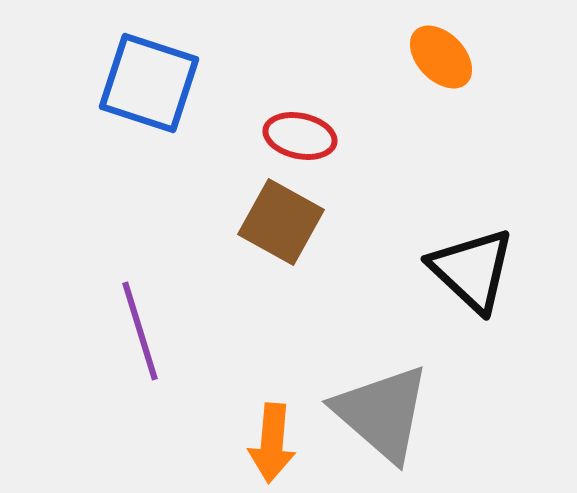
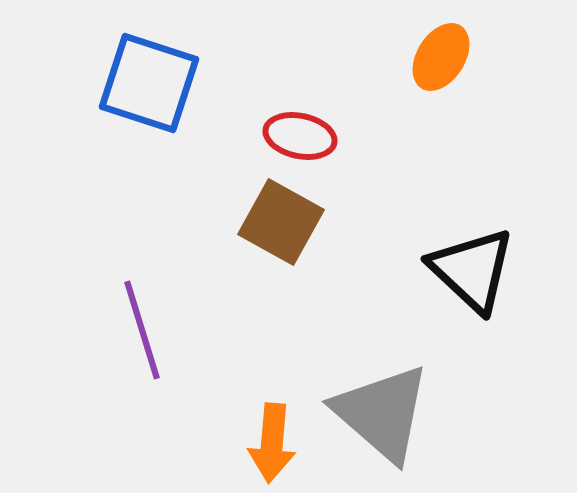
orange ellipse: rotated 76 degrees clockwise
purple line: moved 2 px right, 1 px up
